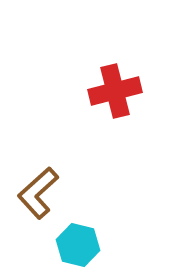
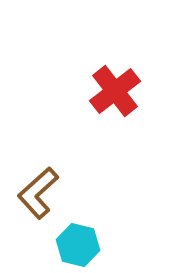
red cross: rotated 24 degrees counterclockwise
